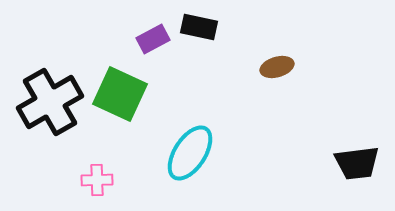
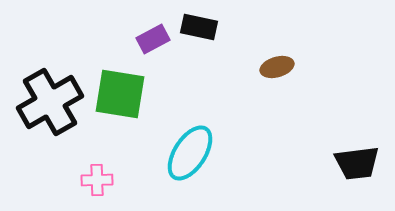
green square: rotated 16 degrees counterclockwise
